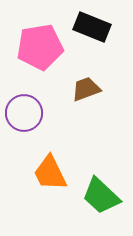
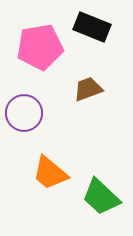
brown trapezoid: moved 2 px right
orange trapezoid: rotated 24 degrees counterclockwise
green trapezoid: moved 1 px down
